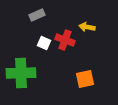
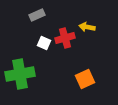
red cross: moved 2 px up; rotated 36 degrees counterclockwise
green cross: moved 1 px left, 1 px down; rotated 8 degrees counterclockwise
orange square: rotated 12 degrees counterclockwise
